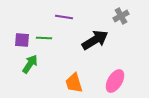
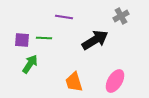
orange trapezoid: moved 1 px up
